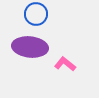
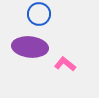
blue circle: moved 3 px right
